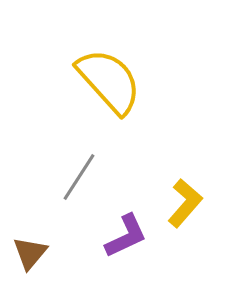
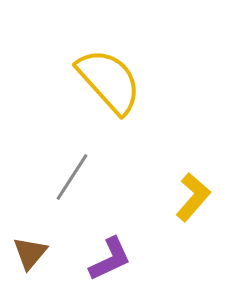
gray line: moved 7 px left
yellow L-shape: moved 8 px right, 6 px up
purple L-shape: moved 16 px left, 23 px down
